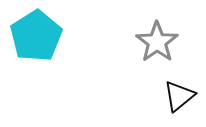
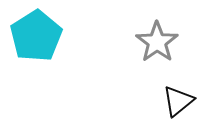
black triangle: moved 1 px left, 5 px down
